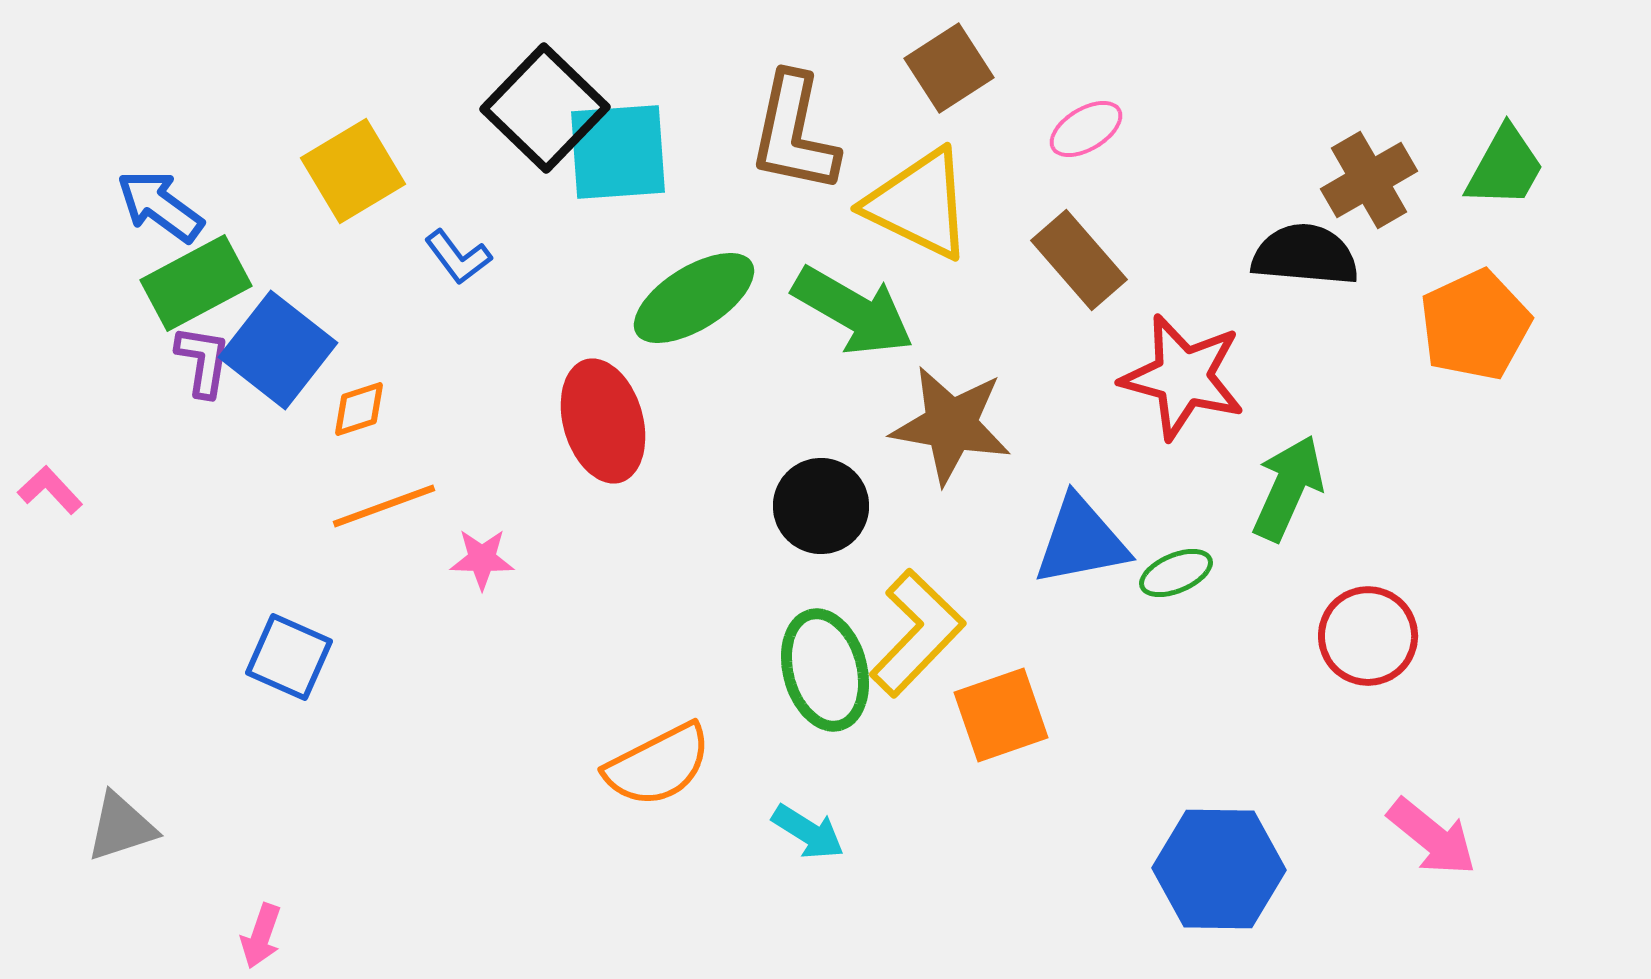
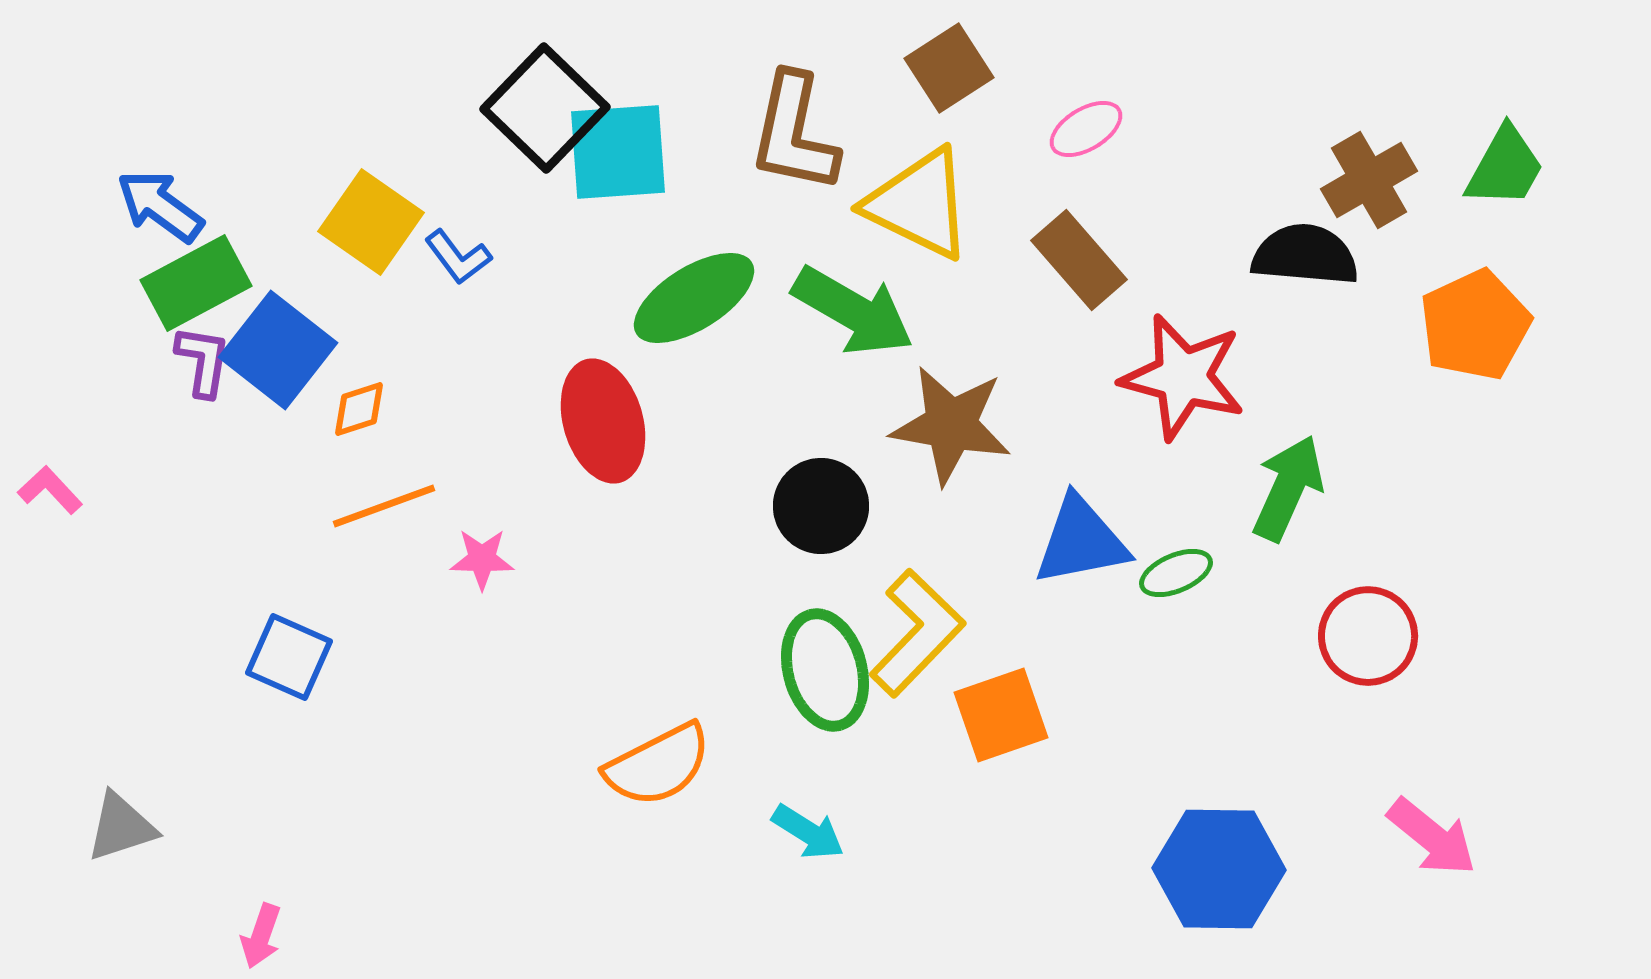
yellow square at (353, 171): moved 18 px right, 51 px down; rotated 24 degrees counterclockwise
